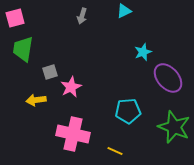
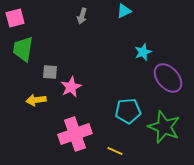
gray square: rotated 21 degrees clockwise
green star: moved 10 px left
pink cross: moved 2 px right; rotated 32 degrees counterclockwise
